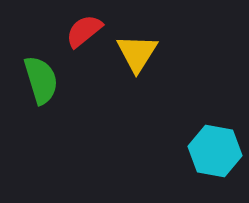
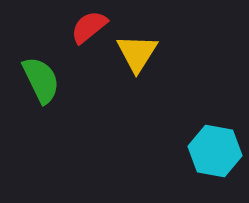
red semicircle: moved 5 px right, 4 px up
green semicircle: rotated 9 degrees counterclockwise
